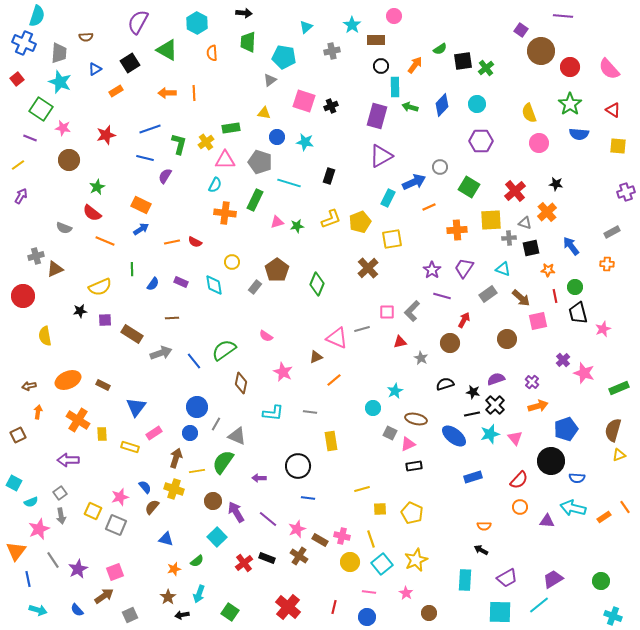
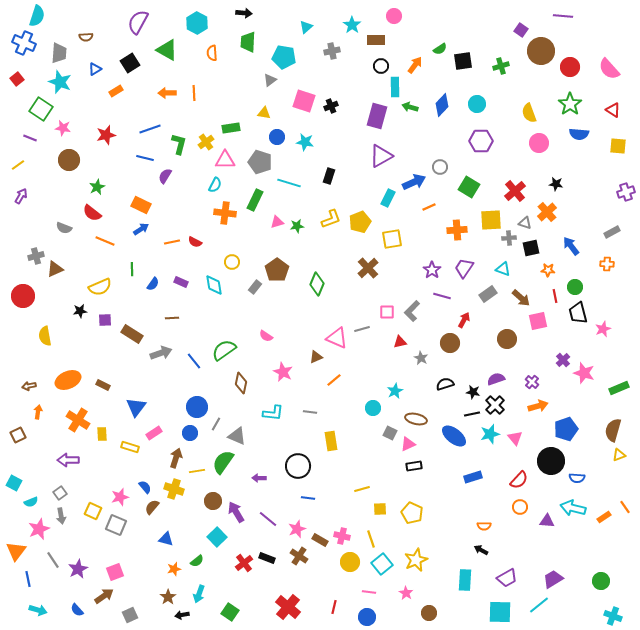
green cross at (486, 68): moved 15 px right, 2 px up; rotated 21 degrees clockwise
